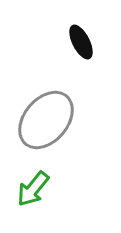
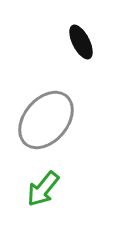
green arrow: moved 10 px right
